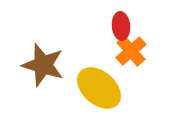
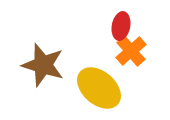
red ellipse: rotated 16 degrees clockwise
